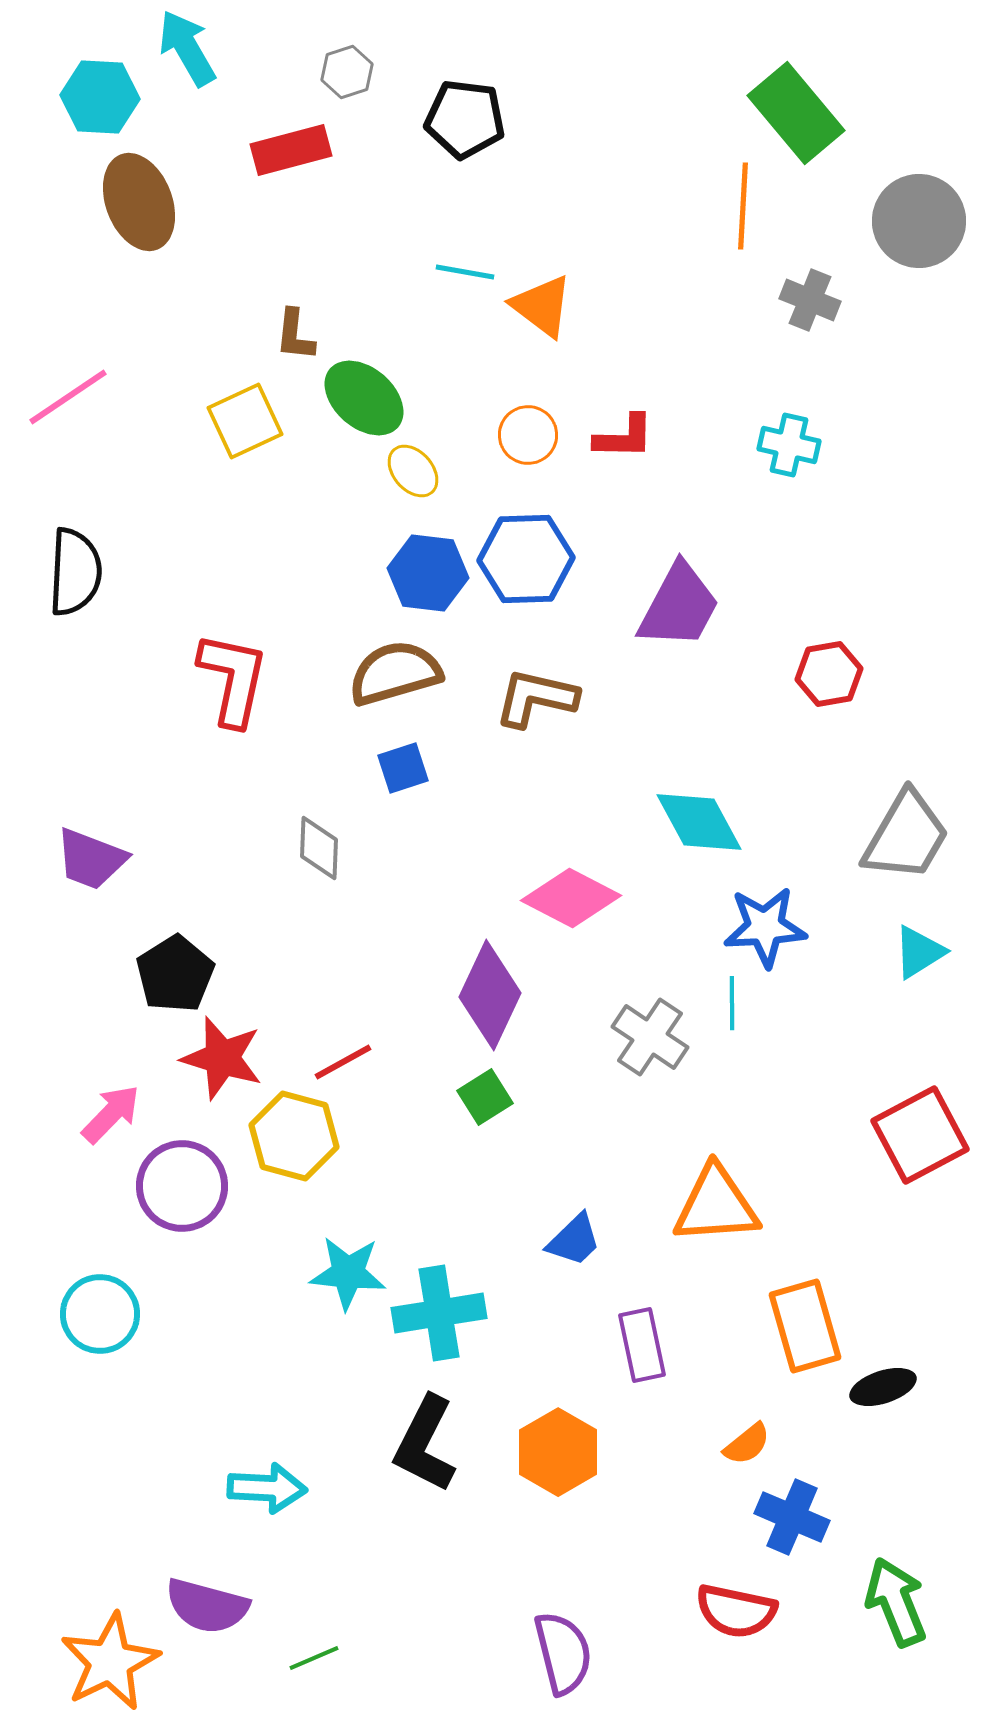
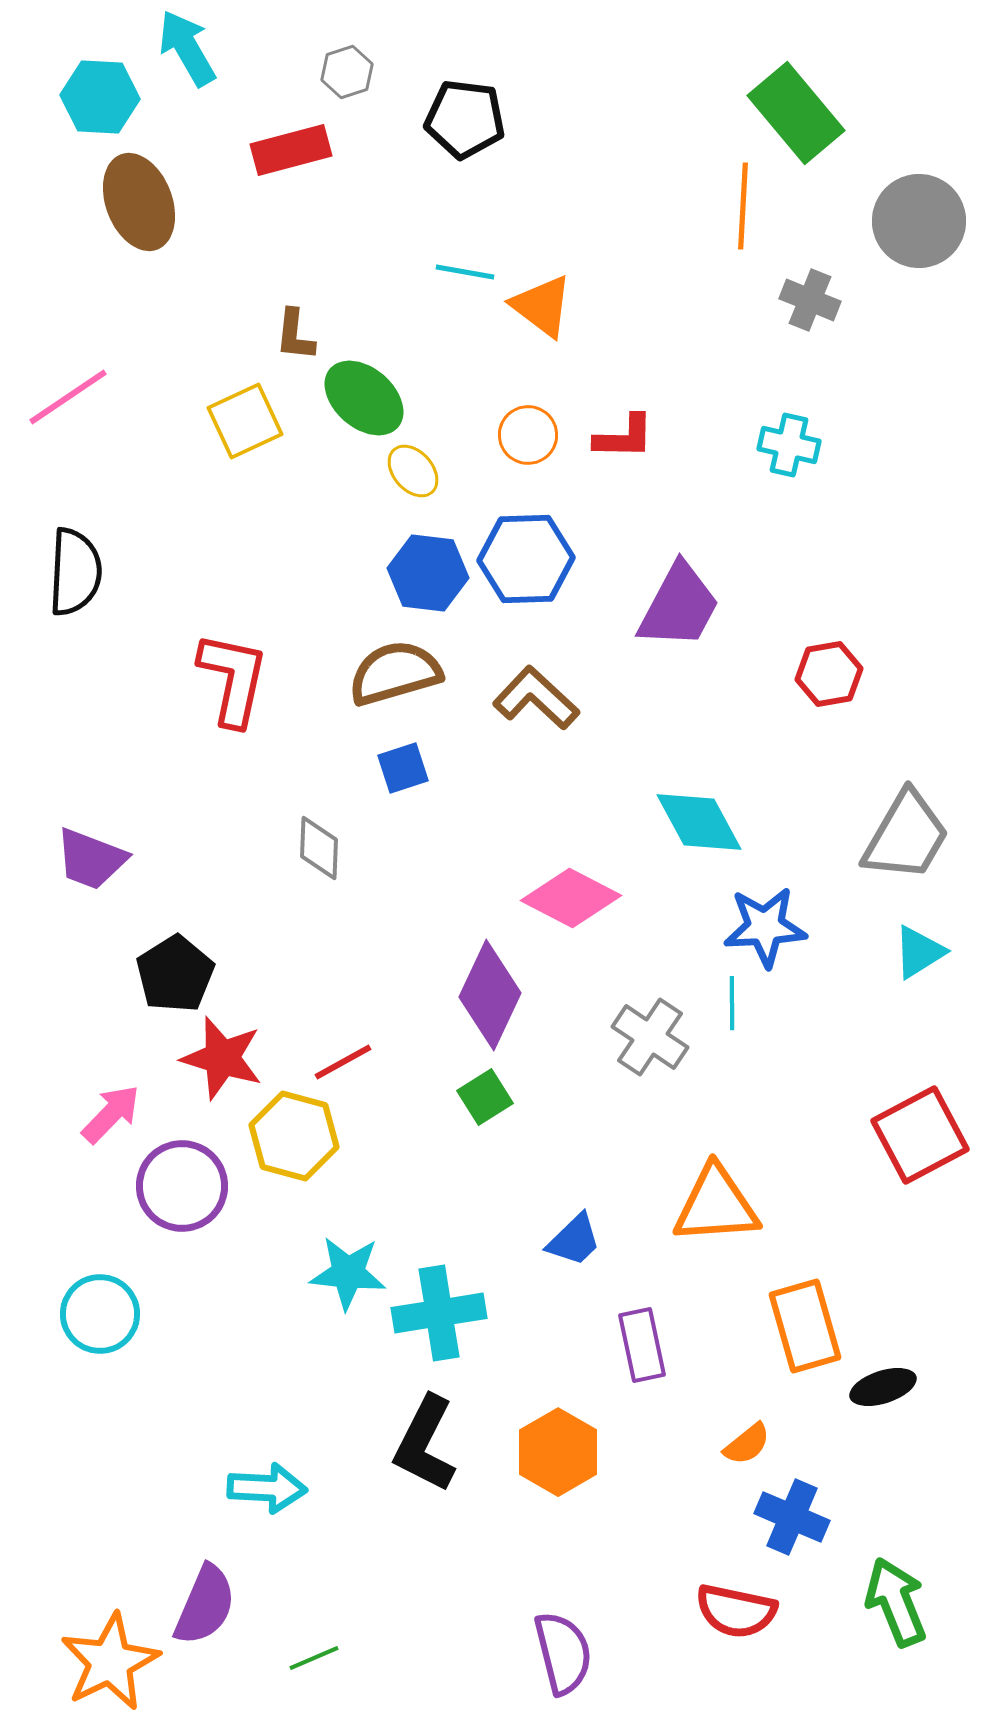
brown L-shape at (536, 698): rotated 30 degrees clockwise
purple semicircle at (207, 1606): moved 2 px left, 1 px up; rotated 82 degrees counterclockwise
